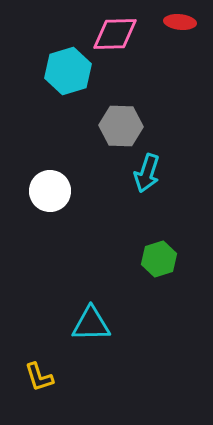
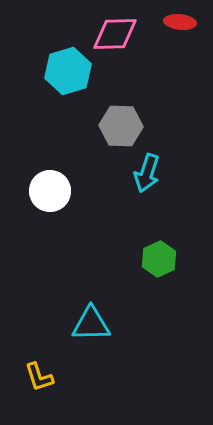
green hexagon: rotated 8 degrees counterclockwise
